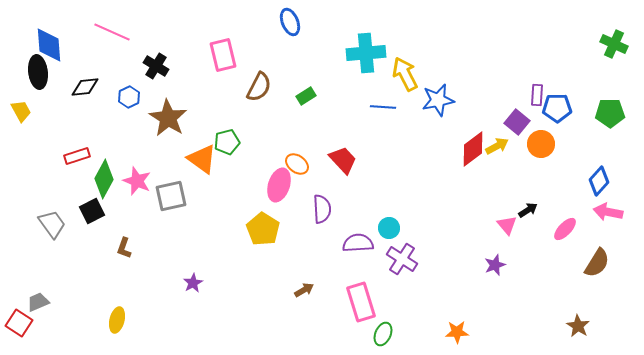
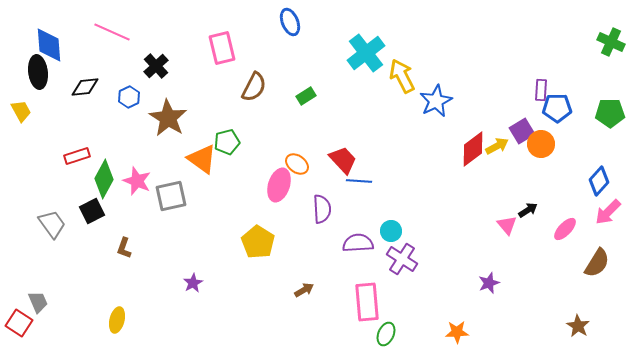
green cross at (614, 44): moved 3 px left, 2 px up
cyan cross at (366, 53): rotated 33 degrees counterclockwise
pink rectangle at (223, 55): moved 1 px left, 7 px up
black cross at (156, 66): rotated 15 degrees clockwise
yellow arrow at (405, 74): moved 3 px left, 2 px down
brown semicircle at (259, 87): moved 5 px left
purple rectangle at (537, 95): moved 4 px right, 5 px up
blue star at (438, 100): moved 2 px left, 1 px down; rotated 16 degrees counterclockwise
blue line at (383, 107): moved 24 px left, 74 px down
purple square at (517, 122): moved 5 px right, 9 px down; rotated 20 degrees clockwise
pink arrow at (608, 212): rotated 56 degrees counterclockwise
cyan circle at (389, 228): moved 2 px right, 3 px down
yellow pentagon at (263, 229): moved 5 px left, 13 px down
purple star at (495, 265): moved 6 px left, 18 px down
gray trapezoid at (38, 302): rotated 90 degrees clockwise
pink rectangle at (361, 302): moved 6 px right; rotated 12 degrees clockwise
green ellipse at (383, 334): moved 3 px right
